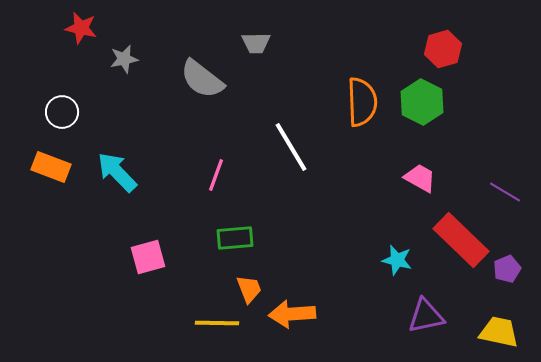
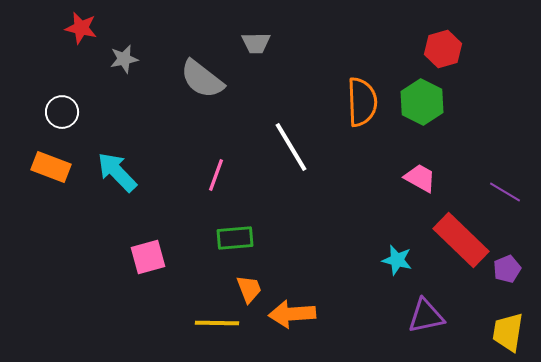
yellow trapezoid: moved 9 px right; rotated 93 degrees counterclockwise
